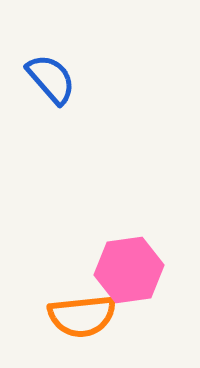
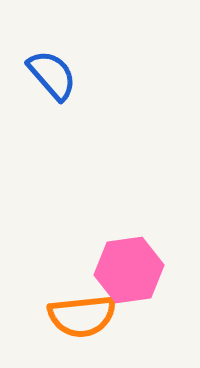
blue semicircle: moved 1 px right, 4 px up
